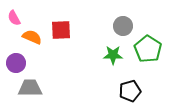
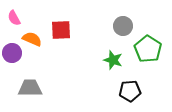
orange semicircle: moved 2 px down
green star: moved 5 px down; rotated 18 degrees clockwise
purple circle: moved 4 px left, 10 px up
black pentagon: rotated 10 degrees clockwise
